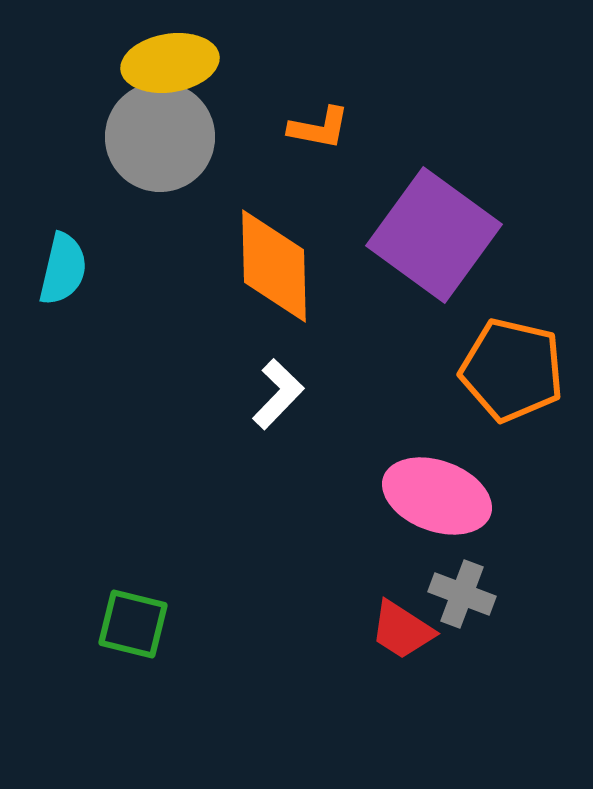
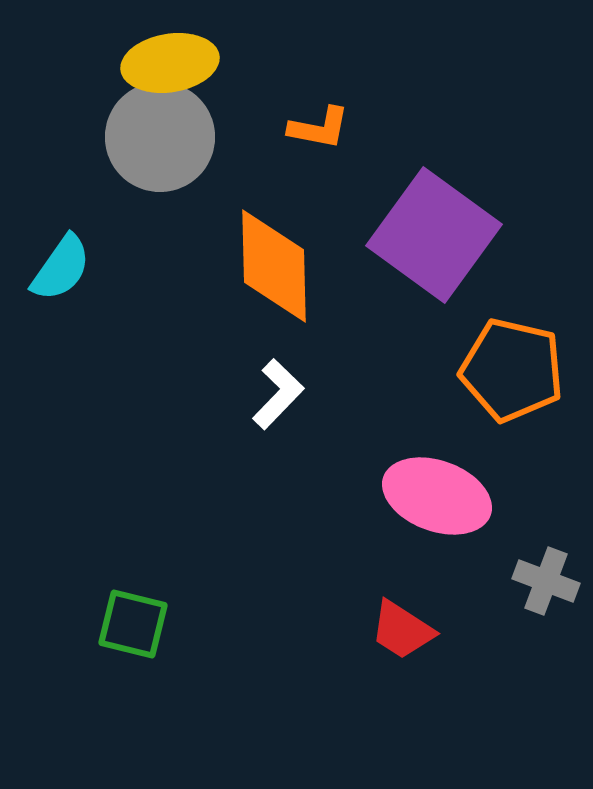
cyan semicircle: moved 2 px left, 1 px up; rotated 22 degrees clockwise
gray cross: moved 84 px right, 13 px up
